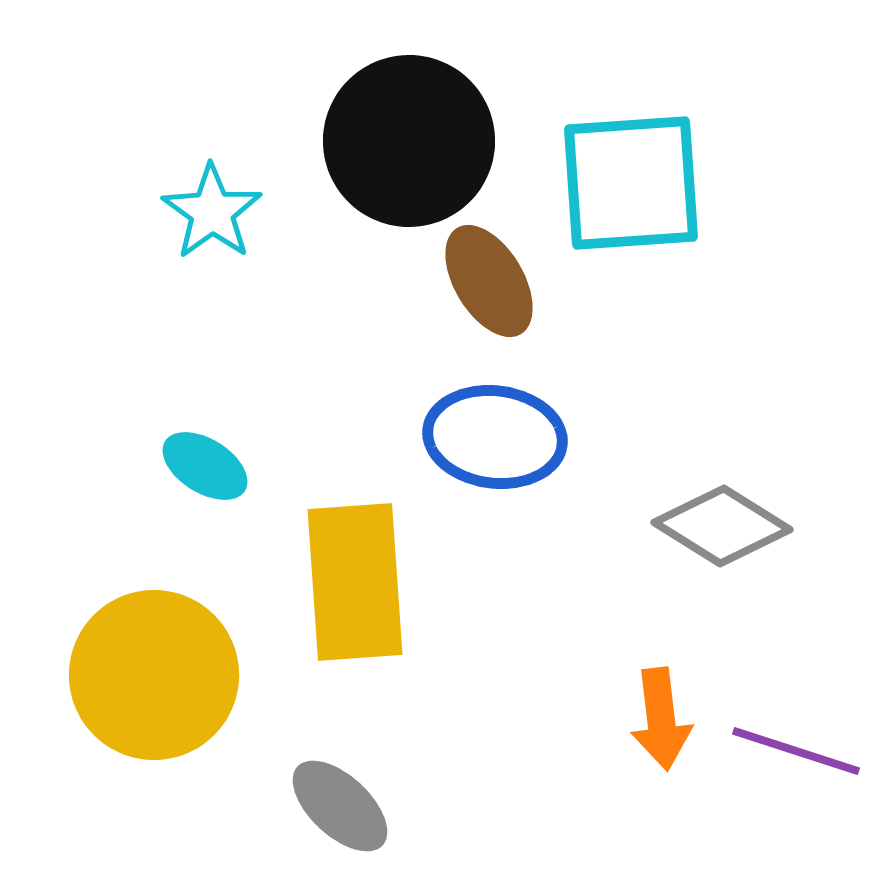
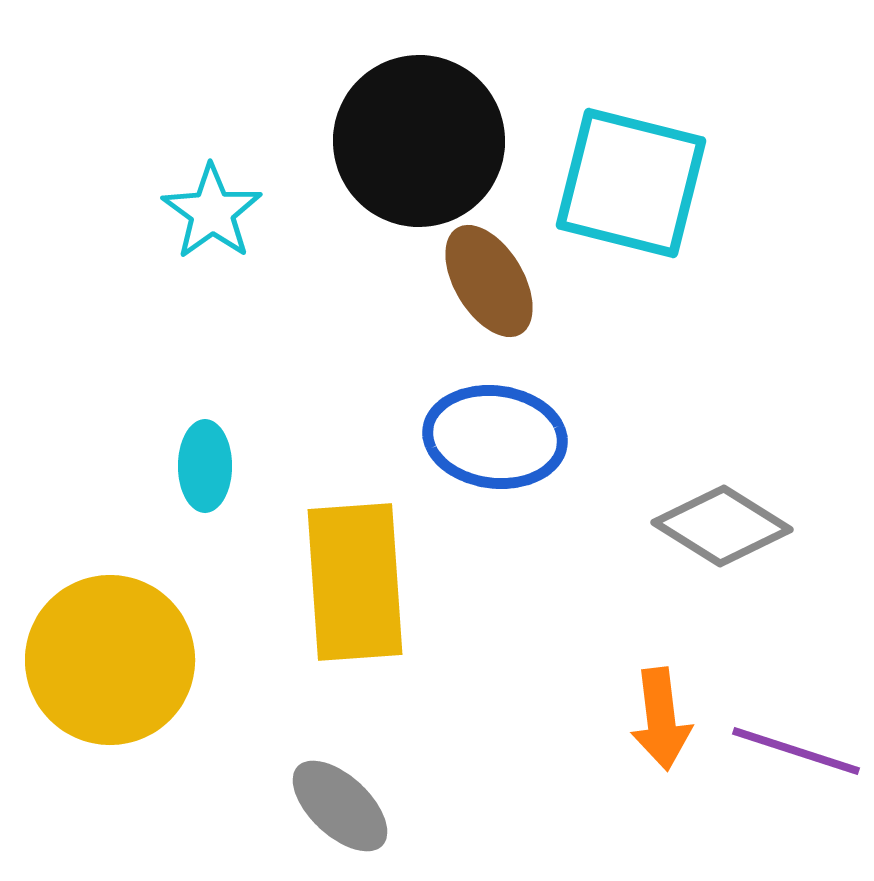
black circle: moved 10 px right
cyan square: rotated 18 degrees clockwise
cyan ellipse: rotated 58 degrees clockwise
yellow circle: moved 44 px left, 15 px up
